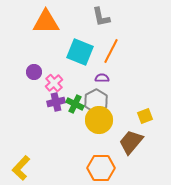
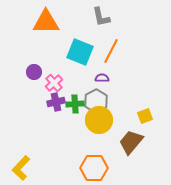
green cross: rotated 30 degrees counterclockwise
orange hexagon: moved 7 px left
